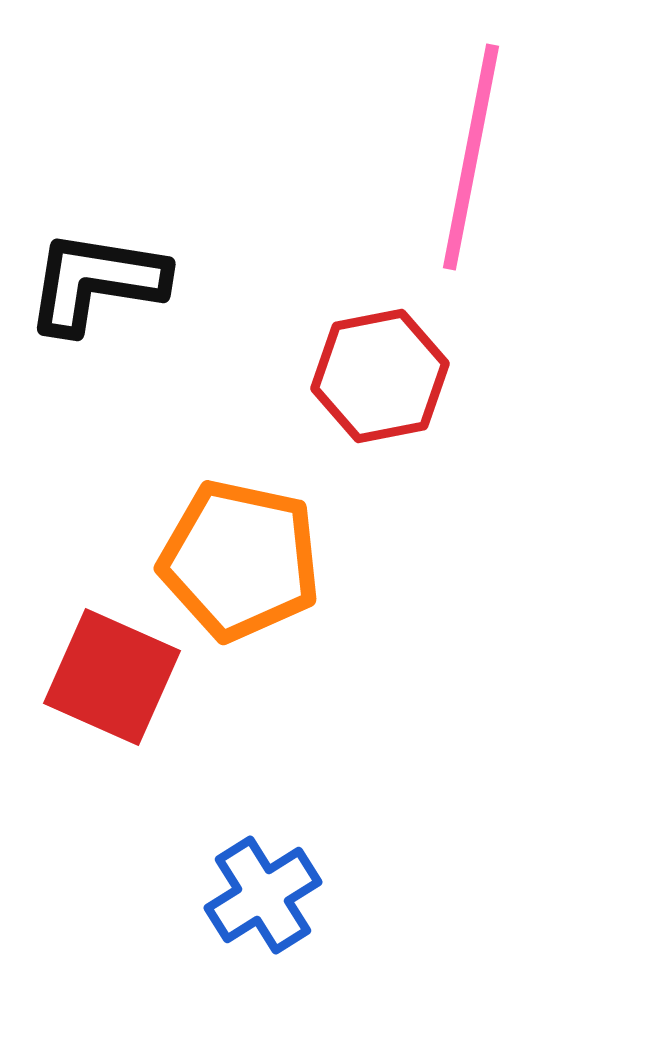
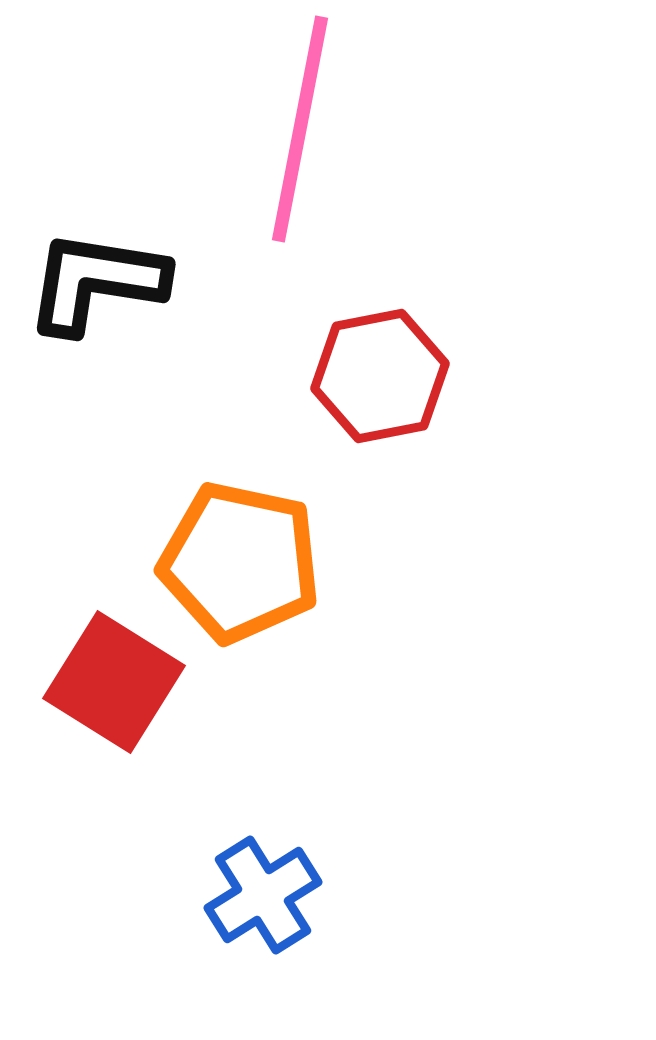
pink line: moved 171 px left, 28 px up
orange pentagon: moved 2 px down
red square: moved 2 px right, 5 px down; rotated 8 degrees clockwise
